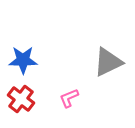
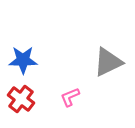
pink L-shape: moved 1 px right, 1 px up
